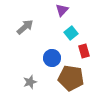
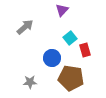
cyan square: moved 1 px left, 5 px down
red rectangle: moved 1 px right, 1 px up
gray star: rotated 16 degrees clockwise
